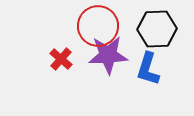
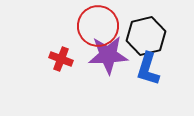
black hexagon: moved 11 px left, 7 px down; rotated 12 degrees counterclockwise
red cross: rotated 20 degrees counterclockwise
